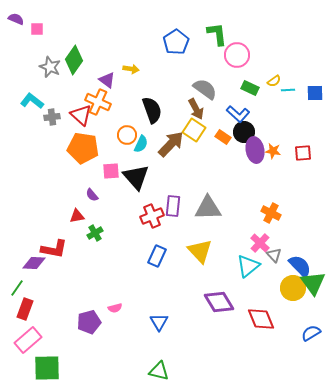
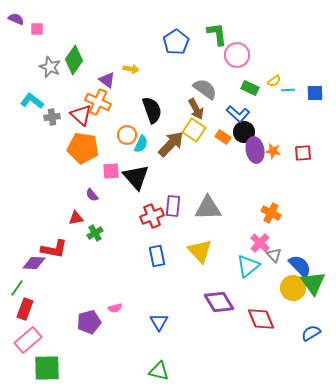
red triangle at (77, 216): moved 1 px left, 2 px down
blue rectangle at (157, 256): rotated 35 degrees counterclockwise
